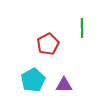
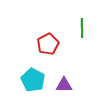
cyan pentagon: rotated 15 degrees counterclockwise
